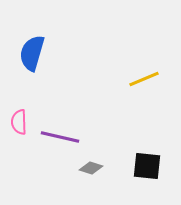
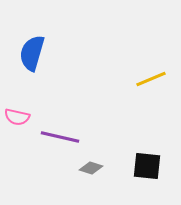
yellow line: moved 7 px right
pink semicircle: moved 2 px left, 5 px up; rotated 75 degrees counterclockwise
